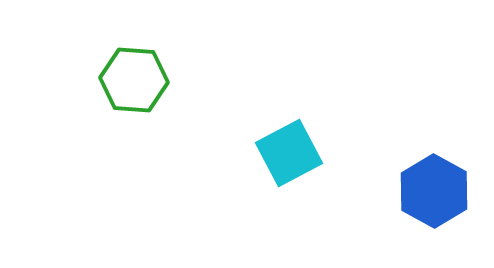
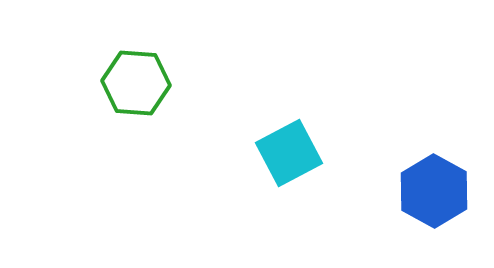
green hexagon: moved 2 px right, 3 px down
